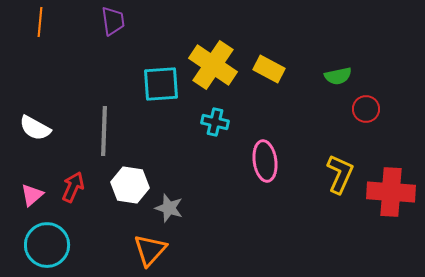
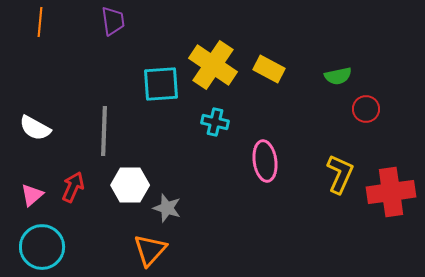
white hexagon: rotated 9 degrees counterclockwise
red cross: rotated 12 degrees counterclockwise
gray star: moved 2 px left
cyan circle: moved 5 px left, 2 px down
